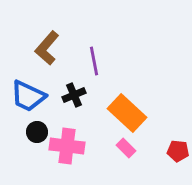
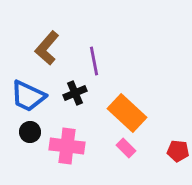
black cross: moved 1 px right, 2 px up
black circle: moved 7 px left
